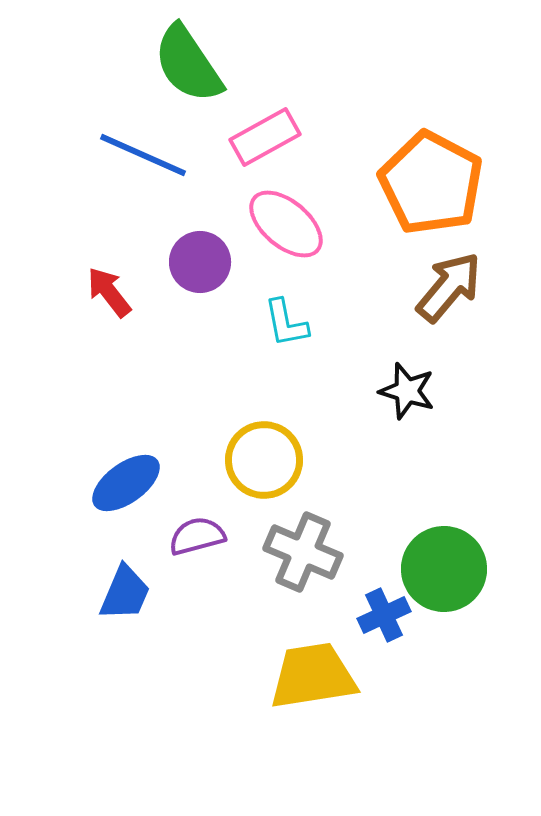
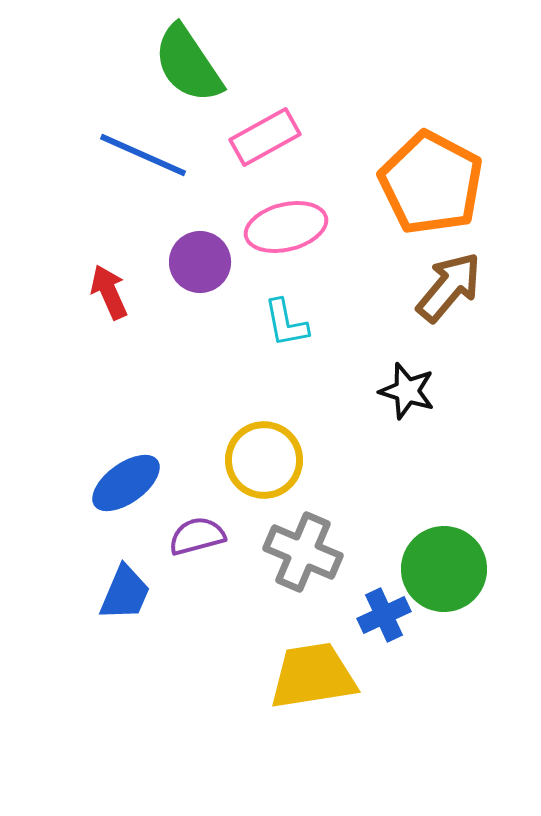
pink ellipse: moved 3 px down; rotated 54 degrees counterclockwise
red arrow: rotated 14 degrees clockwise
